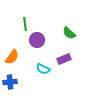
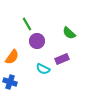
green line: moved 2 px right; rotated 24 degrees counterclockwise
purple circle: moved 1 px down
purple rectangle: moved 2 px left
blue cross: rotated 24 degrees clockwise
